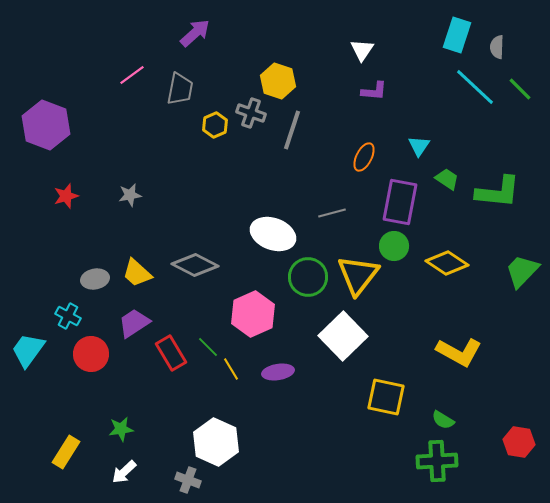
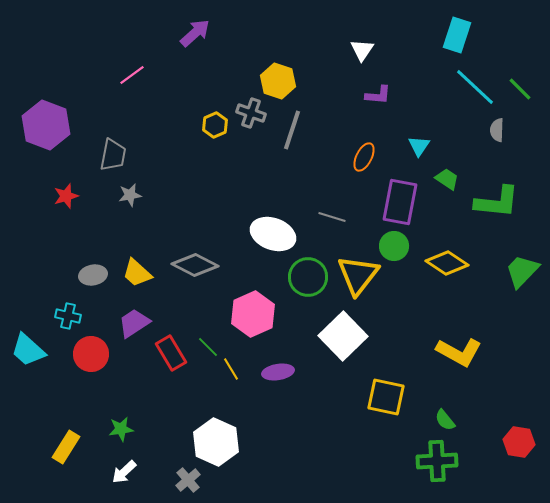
gray semicircle at (497, 47): moved 83 px down
gray trapezoid at (180, 89): moved 67 px left, 66 px down
purple L-shape at (374, 91): moved 4 px right, 4 px down
green L-shape at (498, 192): moved 1 px left, 10 px down
gray line at (332, 213): moved 4 px down; rotated 32 degrees clockwise
gray ellipse at (95, 279): moved 2 px left, 4 px up
cyan cross at (68, 316): rotated 15 degrees counterclockwise
cyan trapezoid at (28, 350): rotated 84 degrees counterclockwise
green semicircle at (443, 420): moved 2 px right; rotated 20 degrees clockwise
yellow rectangle at (66, 452): moved 5 px up
gray cross at (188, 480): rotated 30 degrees clockwise
